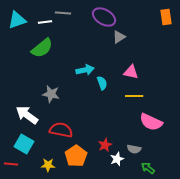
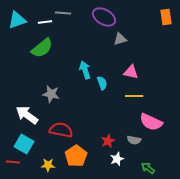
gray triangle: moved 1 px right, 2 px down; rotated 16 degrees clockwise
cyan arrow: rotated 96 degrees counterclockwise
red star: moved 3 px right, 4 px up
gray semicircle: moved 9 px up
red line: moved 2 px right, 2 px up
